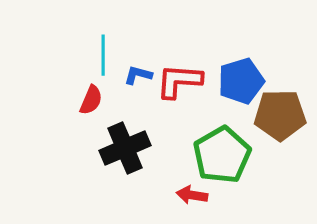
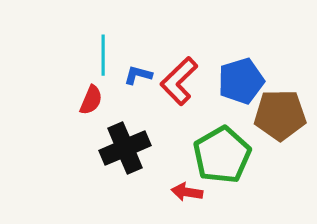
red L-shape: rotated 48 degrees counterclockwise
red arrow: moved 5 px left, 3 px up
